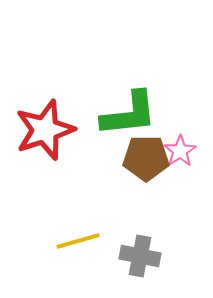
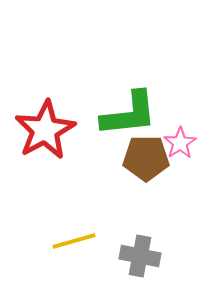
red star: rotated 10 degrees counterclockwise
pink star: moved 8 px up
yellow line: moved 4 px left
